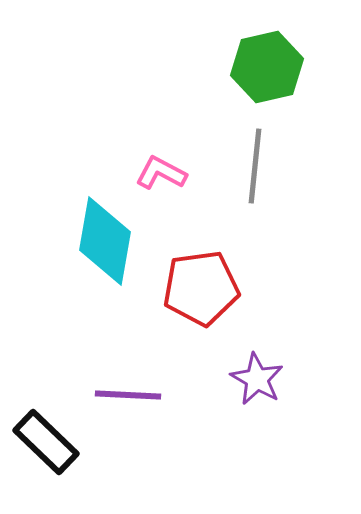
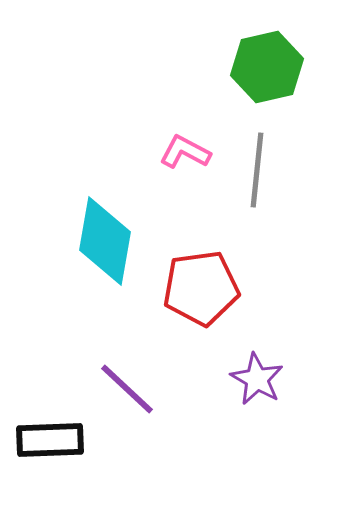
gray line: moved 2 px right, 4 px down
pink L-shape: moved 24 px right, 21 px up
purple line: moved 1 px left, 6 px up; rotated 40 degrees clockwise
black rectangle: moved 4 px right, 2 px up; rotated 46 degrees counterclockwise
